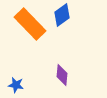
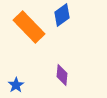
orange rectangle: moved 1 px left, 3 px down
blue star: rotated 28 degrees clockwise
